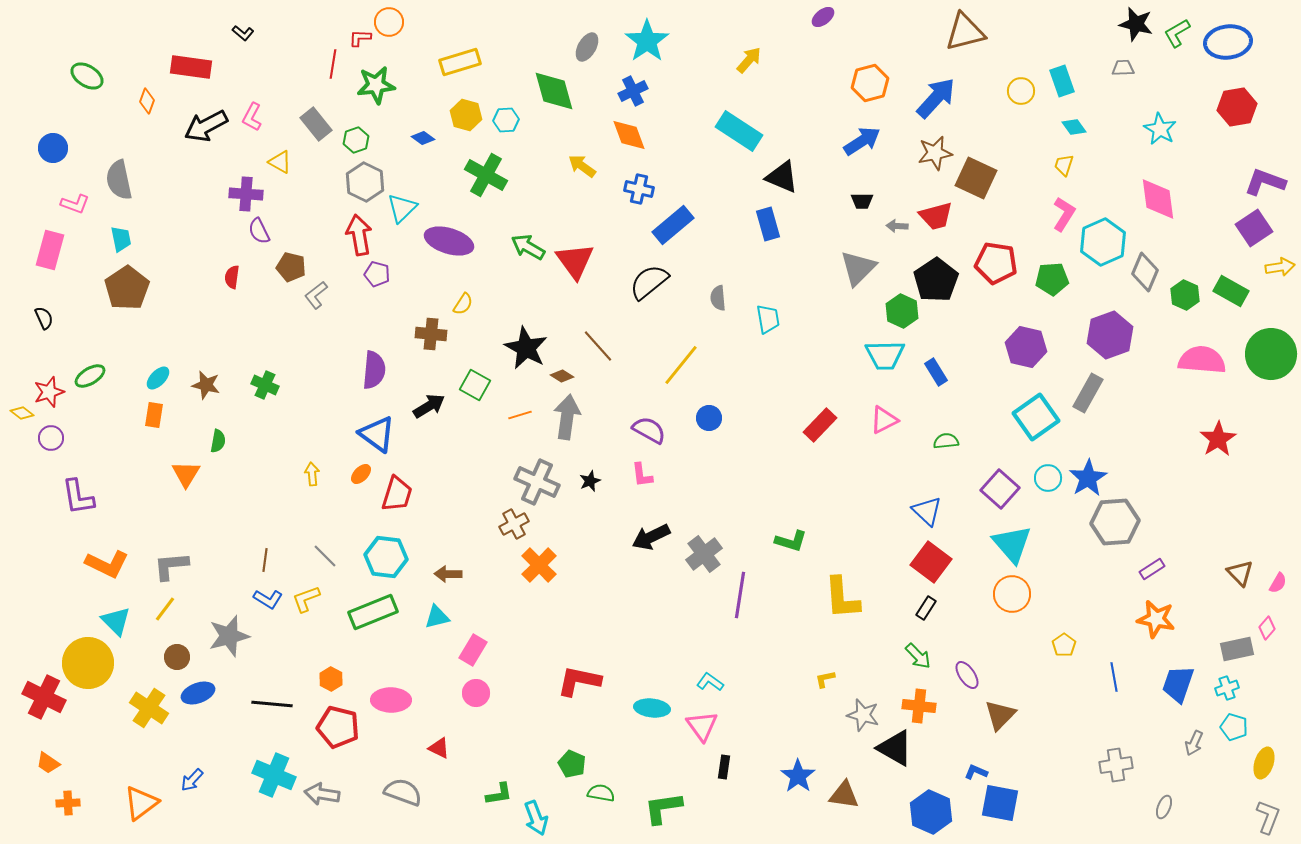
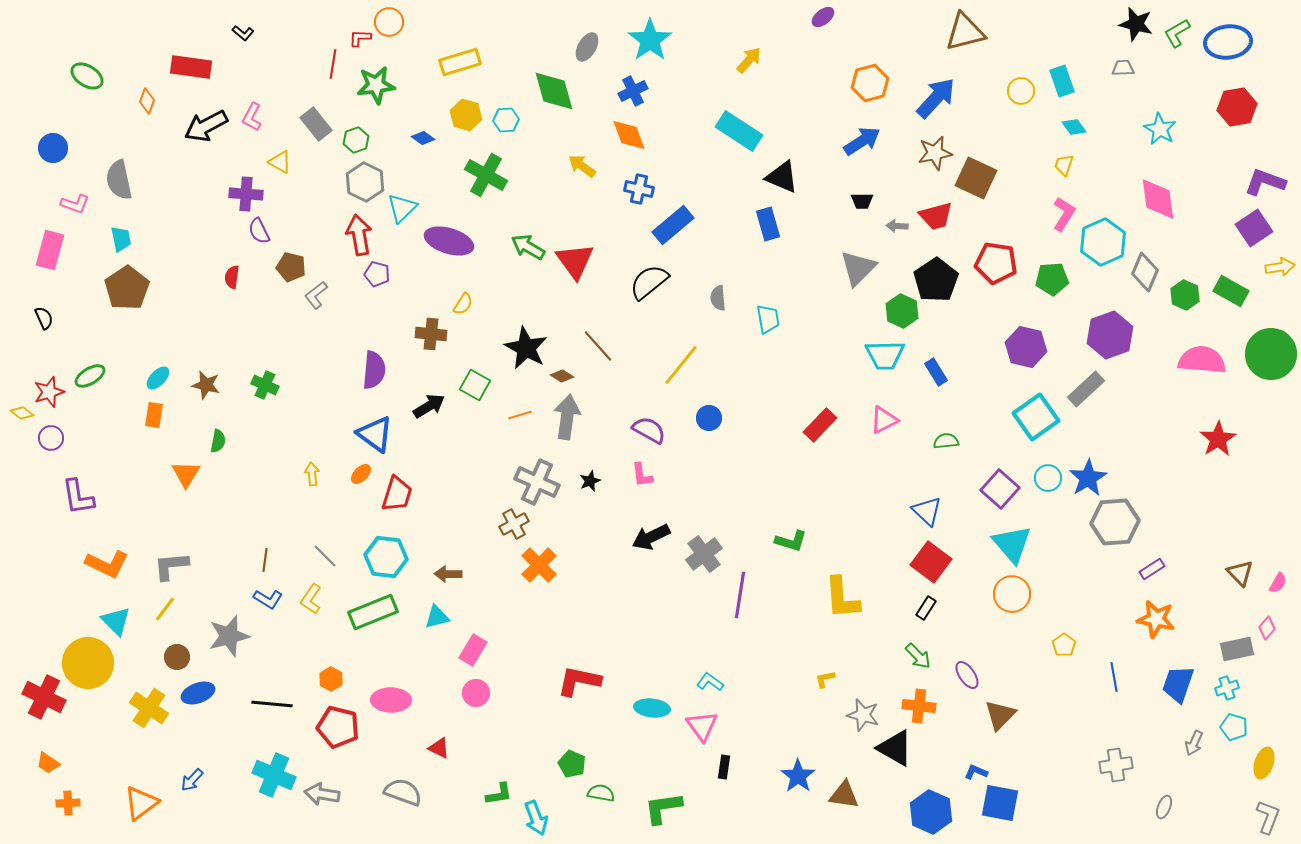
cyan star at (647, 41): moved 3 px right, 1 px up
gray rectangle at (1088, 393): moved 2 px left, 4 px up; rotated 18 degrees clockwise
blue triangle at (377, 434): moved 2 px left
yellow L-shape at (306, 599): moved 5 px right; rotated 36 degrees counterclockwise
